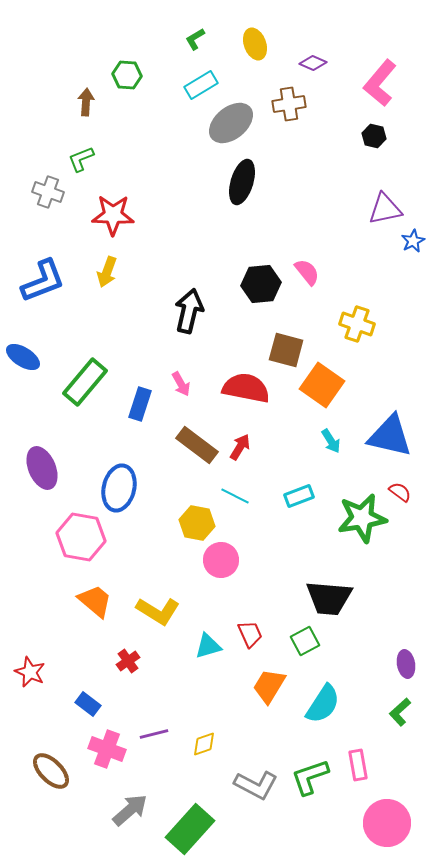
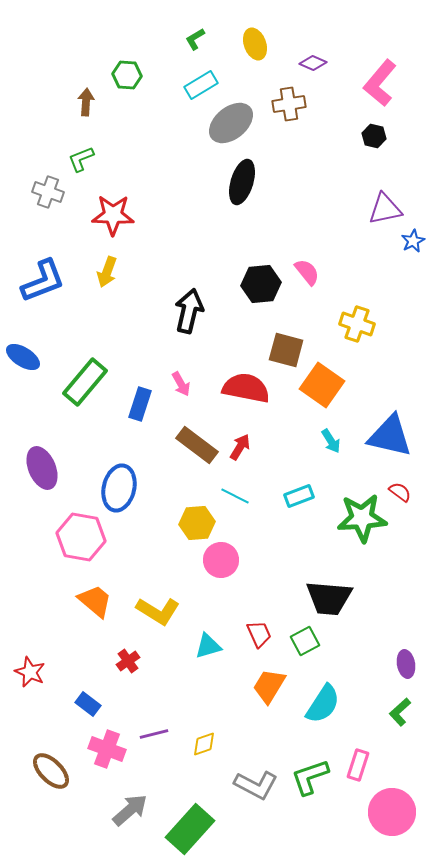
green star at (362, 518): rotated 6 degrees clockwise
yellow hexagon at (197, 523): rotated 16 degrees counterclockwise
red trapezoid at (250, 634): moved 9 px right
pink rectangle at (358, 765): rotated 28 degrees clockwise
pink circle at (387, 823): moved 5 px right, 11 px up
